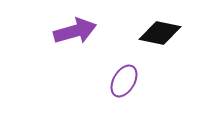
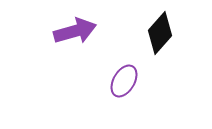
black diamond: rotated 60 degrees counterclockwise
